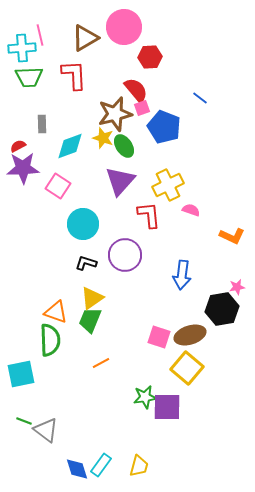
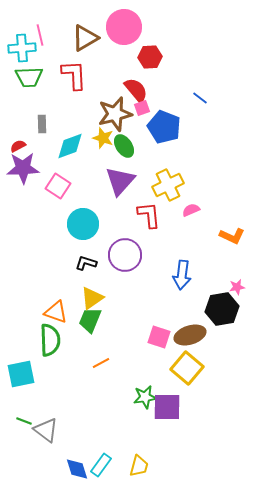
pink semicircle at (191, 210): rotated 42 degrees counterclockwise
